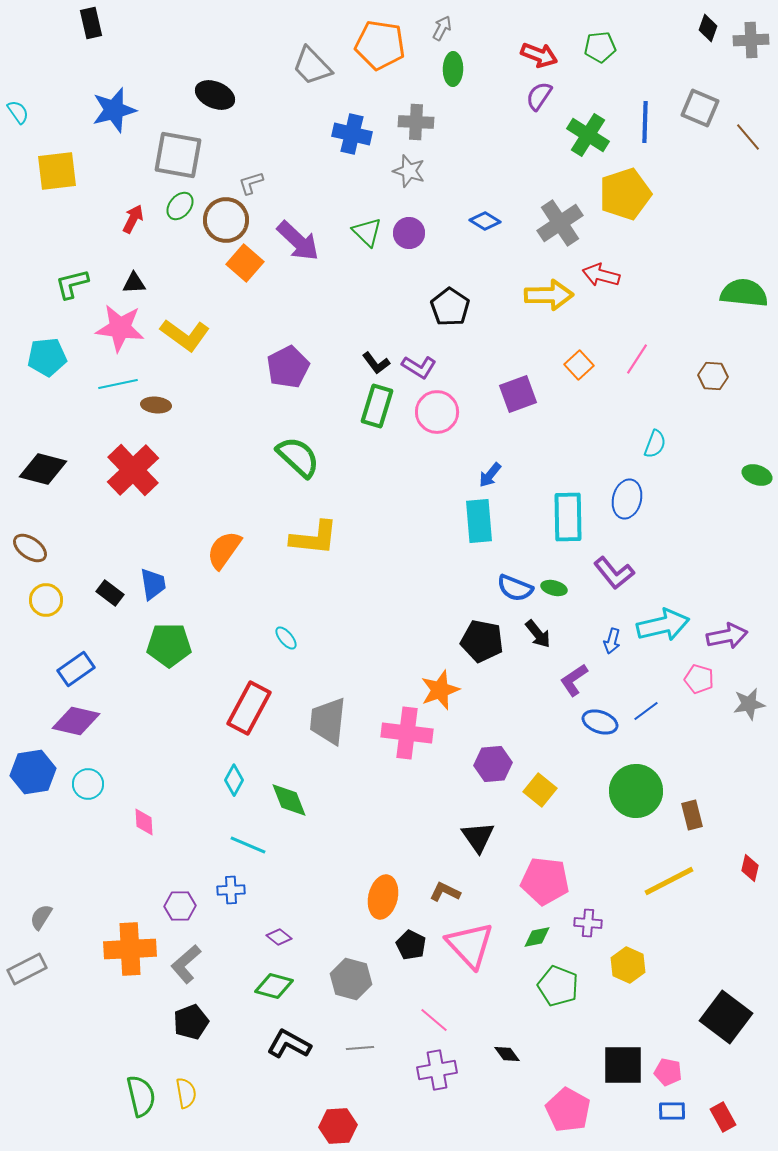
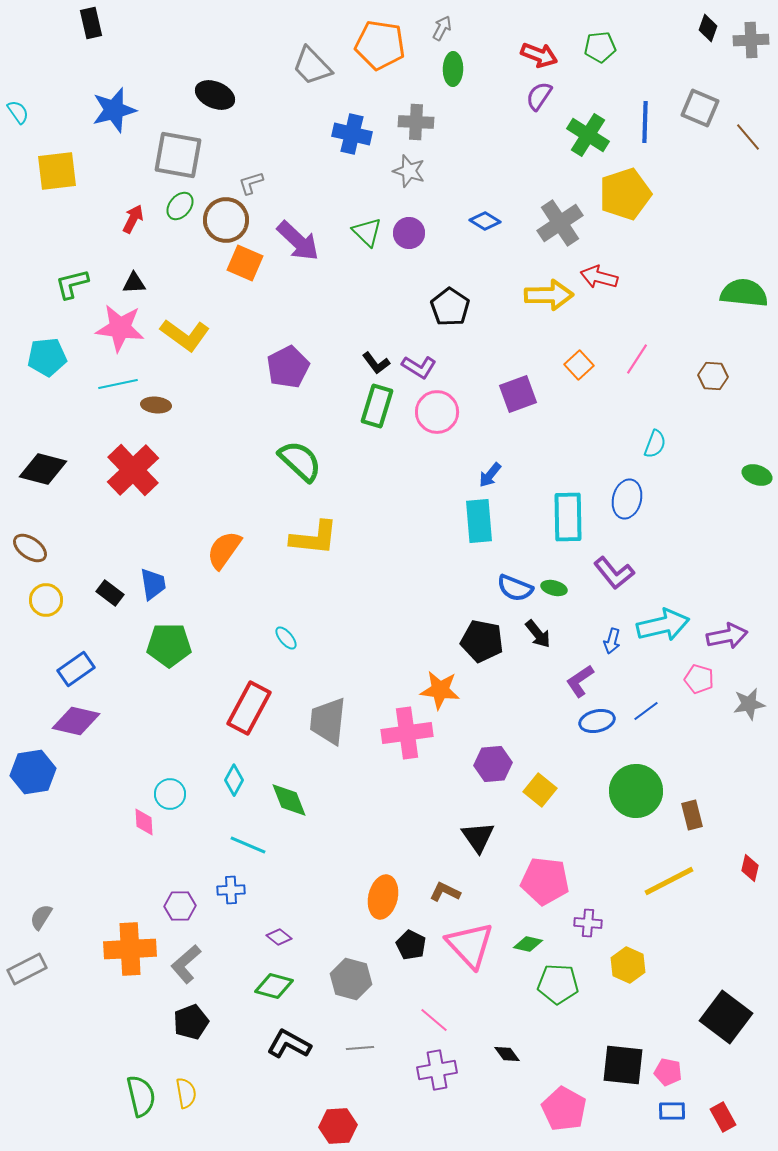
orange square at (245, 263): rotated 18 degrees counterclockwise
red arrow at (601, 275): moved 2 px left, 2 px down
green semicircle at (298, 457): moved 2 px right, 4 px down
purple L-shape at (574, 680): moved 6 px right, 1 px down
orange star at (440, 690): rotated 27 degrees clockwise
blue ellipse at (600, 722): moved 3 px left, 1 px up; rotated 32 degrees counterclockwise
pink cross at (407, 733): rotated 15 degrees counterclockwise
cyan circle at (88, 784): moved 82 px right, 10 px down
green diamond at (537, 937): moved 9 px left, 7 px down; rotated 24 degrees clockwise
green pentagon at (558, 986): moved 2 px up; rotated 18 degrees counterclockwise
black square at (623, 1065): rotated 6 degrees clockwise
pink pentagon at (568, 1110): moved 4 px left, 1 px up
